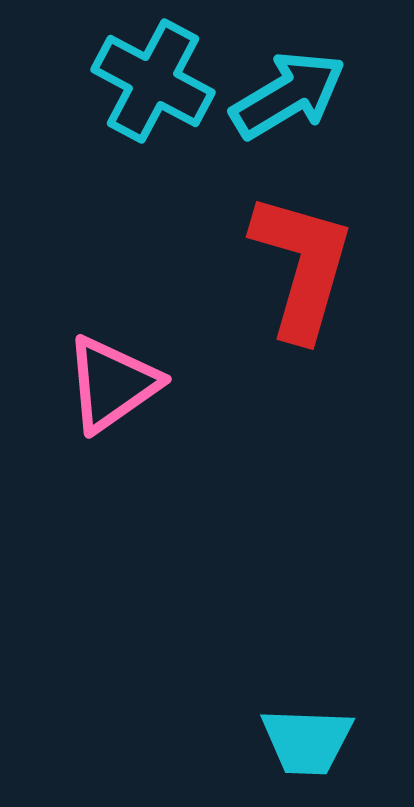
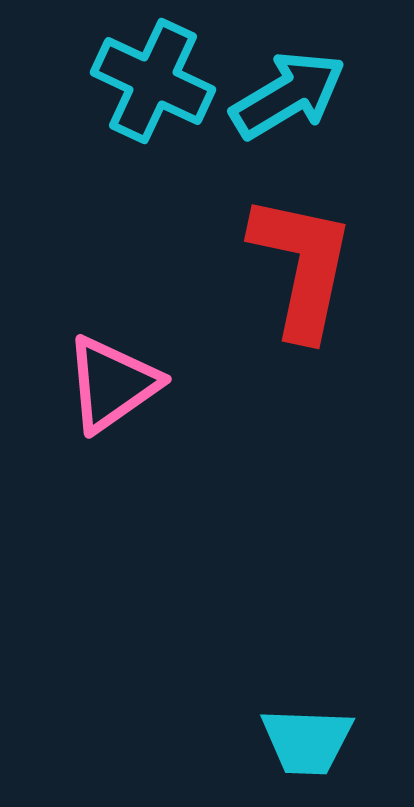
cyan cross: rotated 3 degrees counterclockwise
red L-shape: rotated 4 degrees counterclockwise
